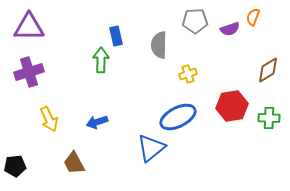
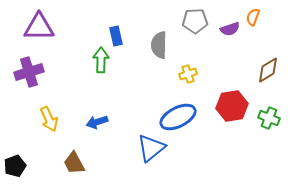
purple triangle: moved 10 px right
green cross: rotated 20 degrees clockwise
black pentagon: rotated 15 degrees counterclockwise
